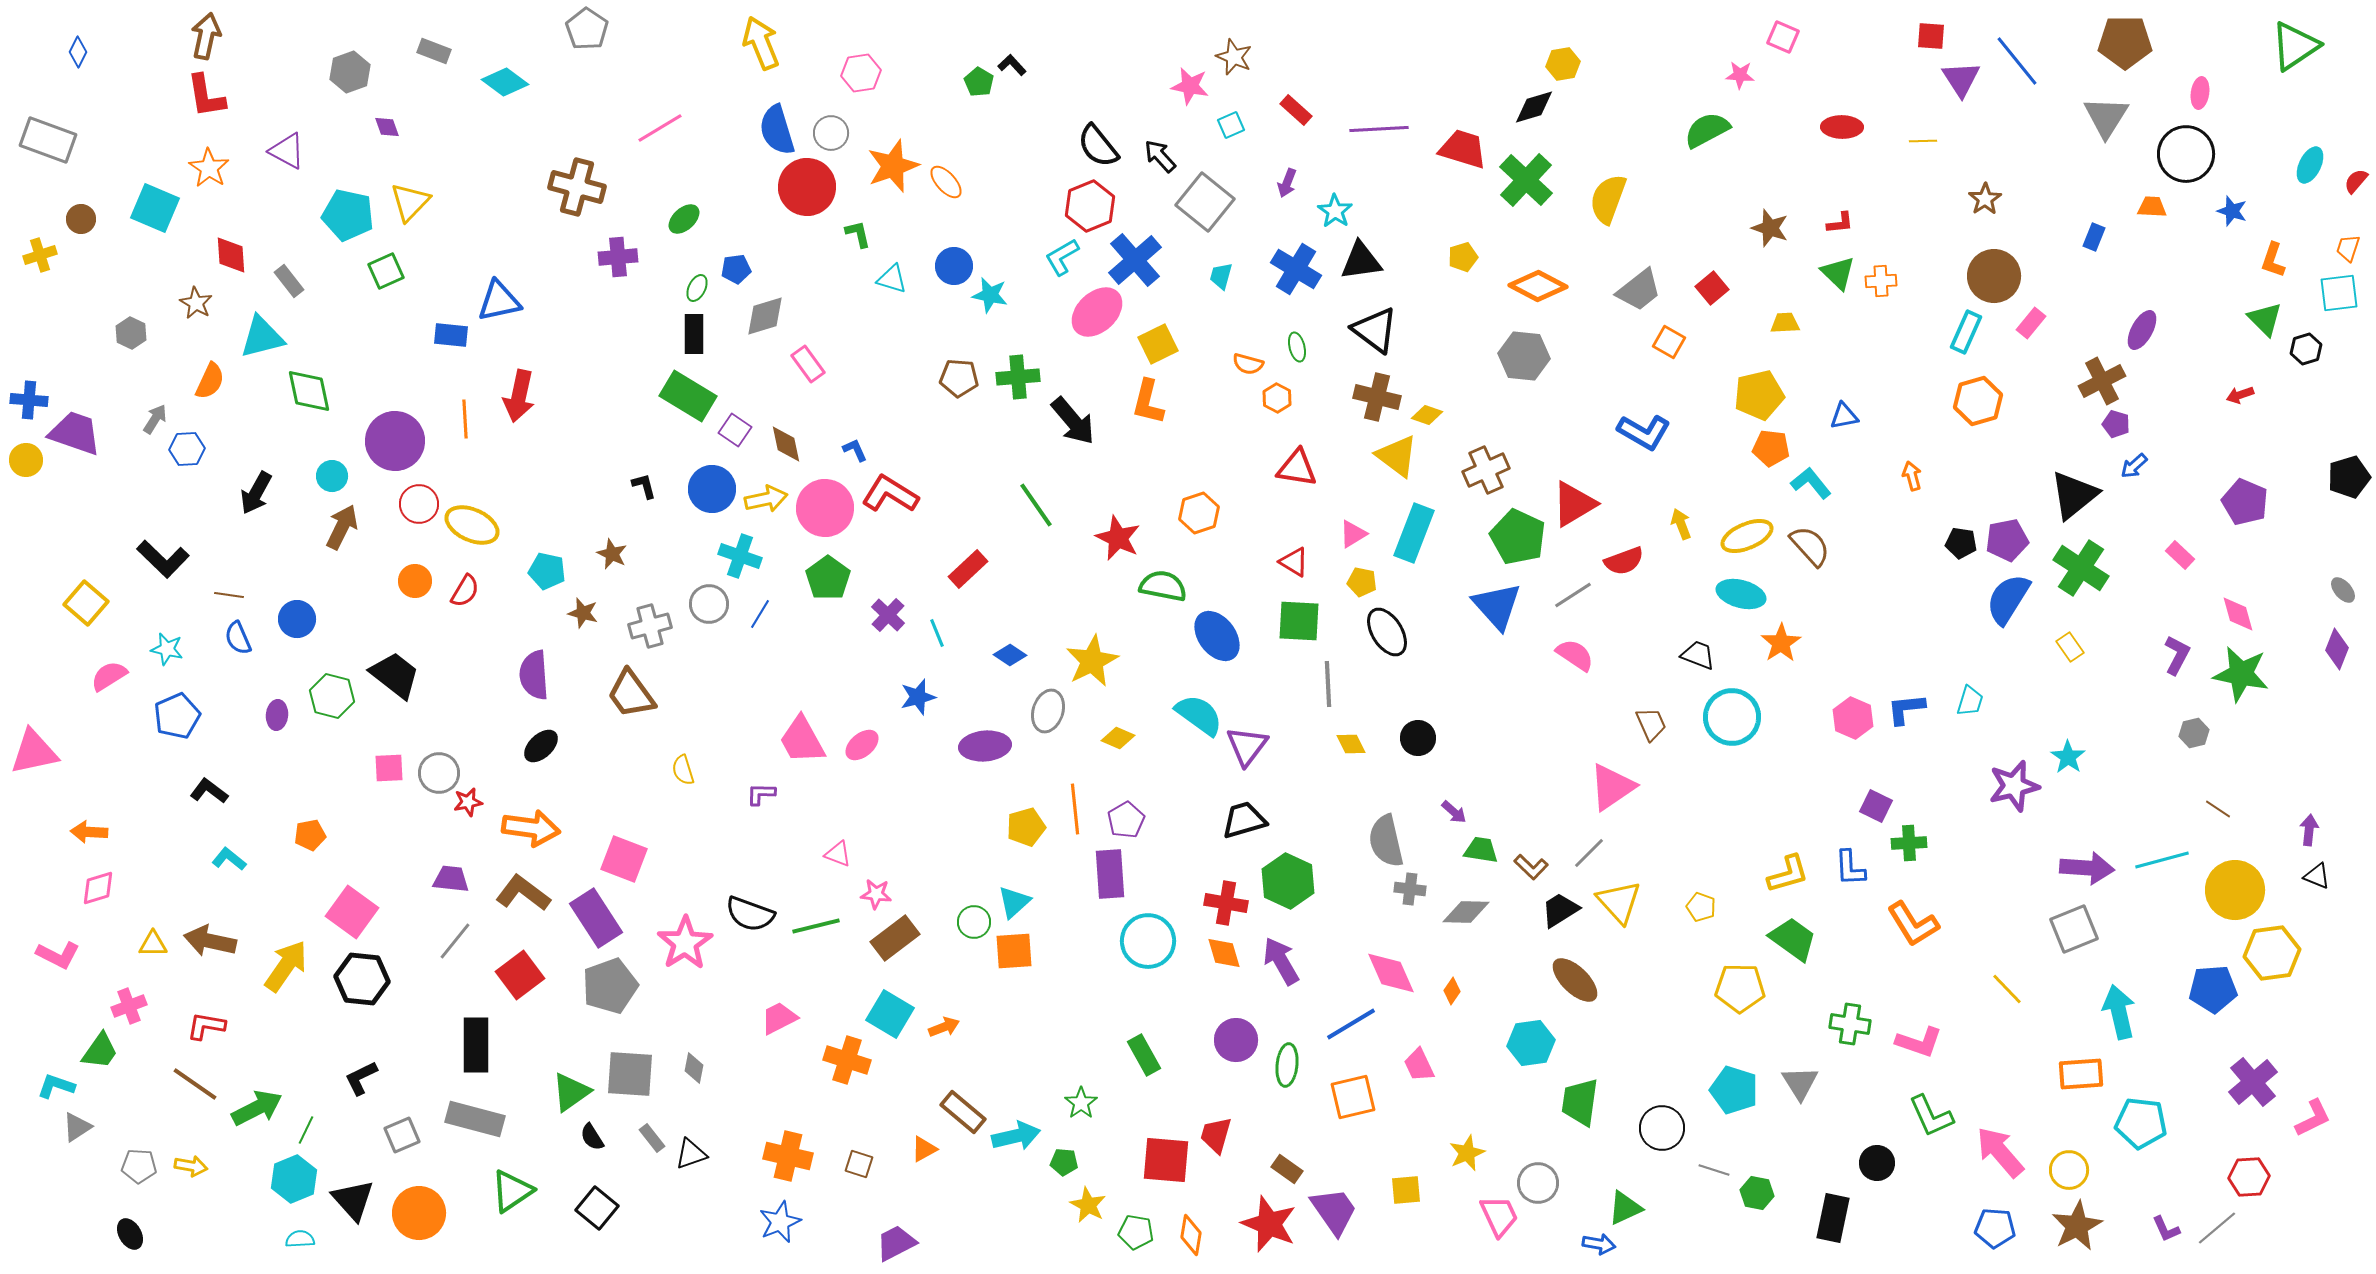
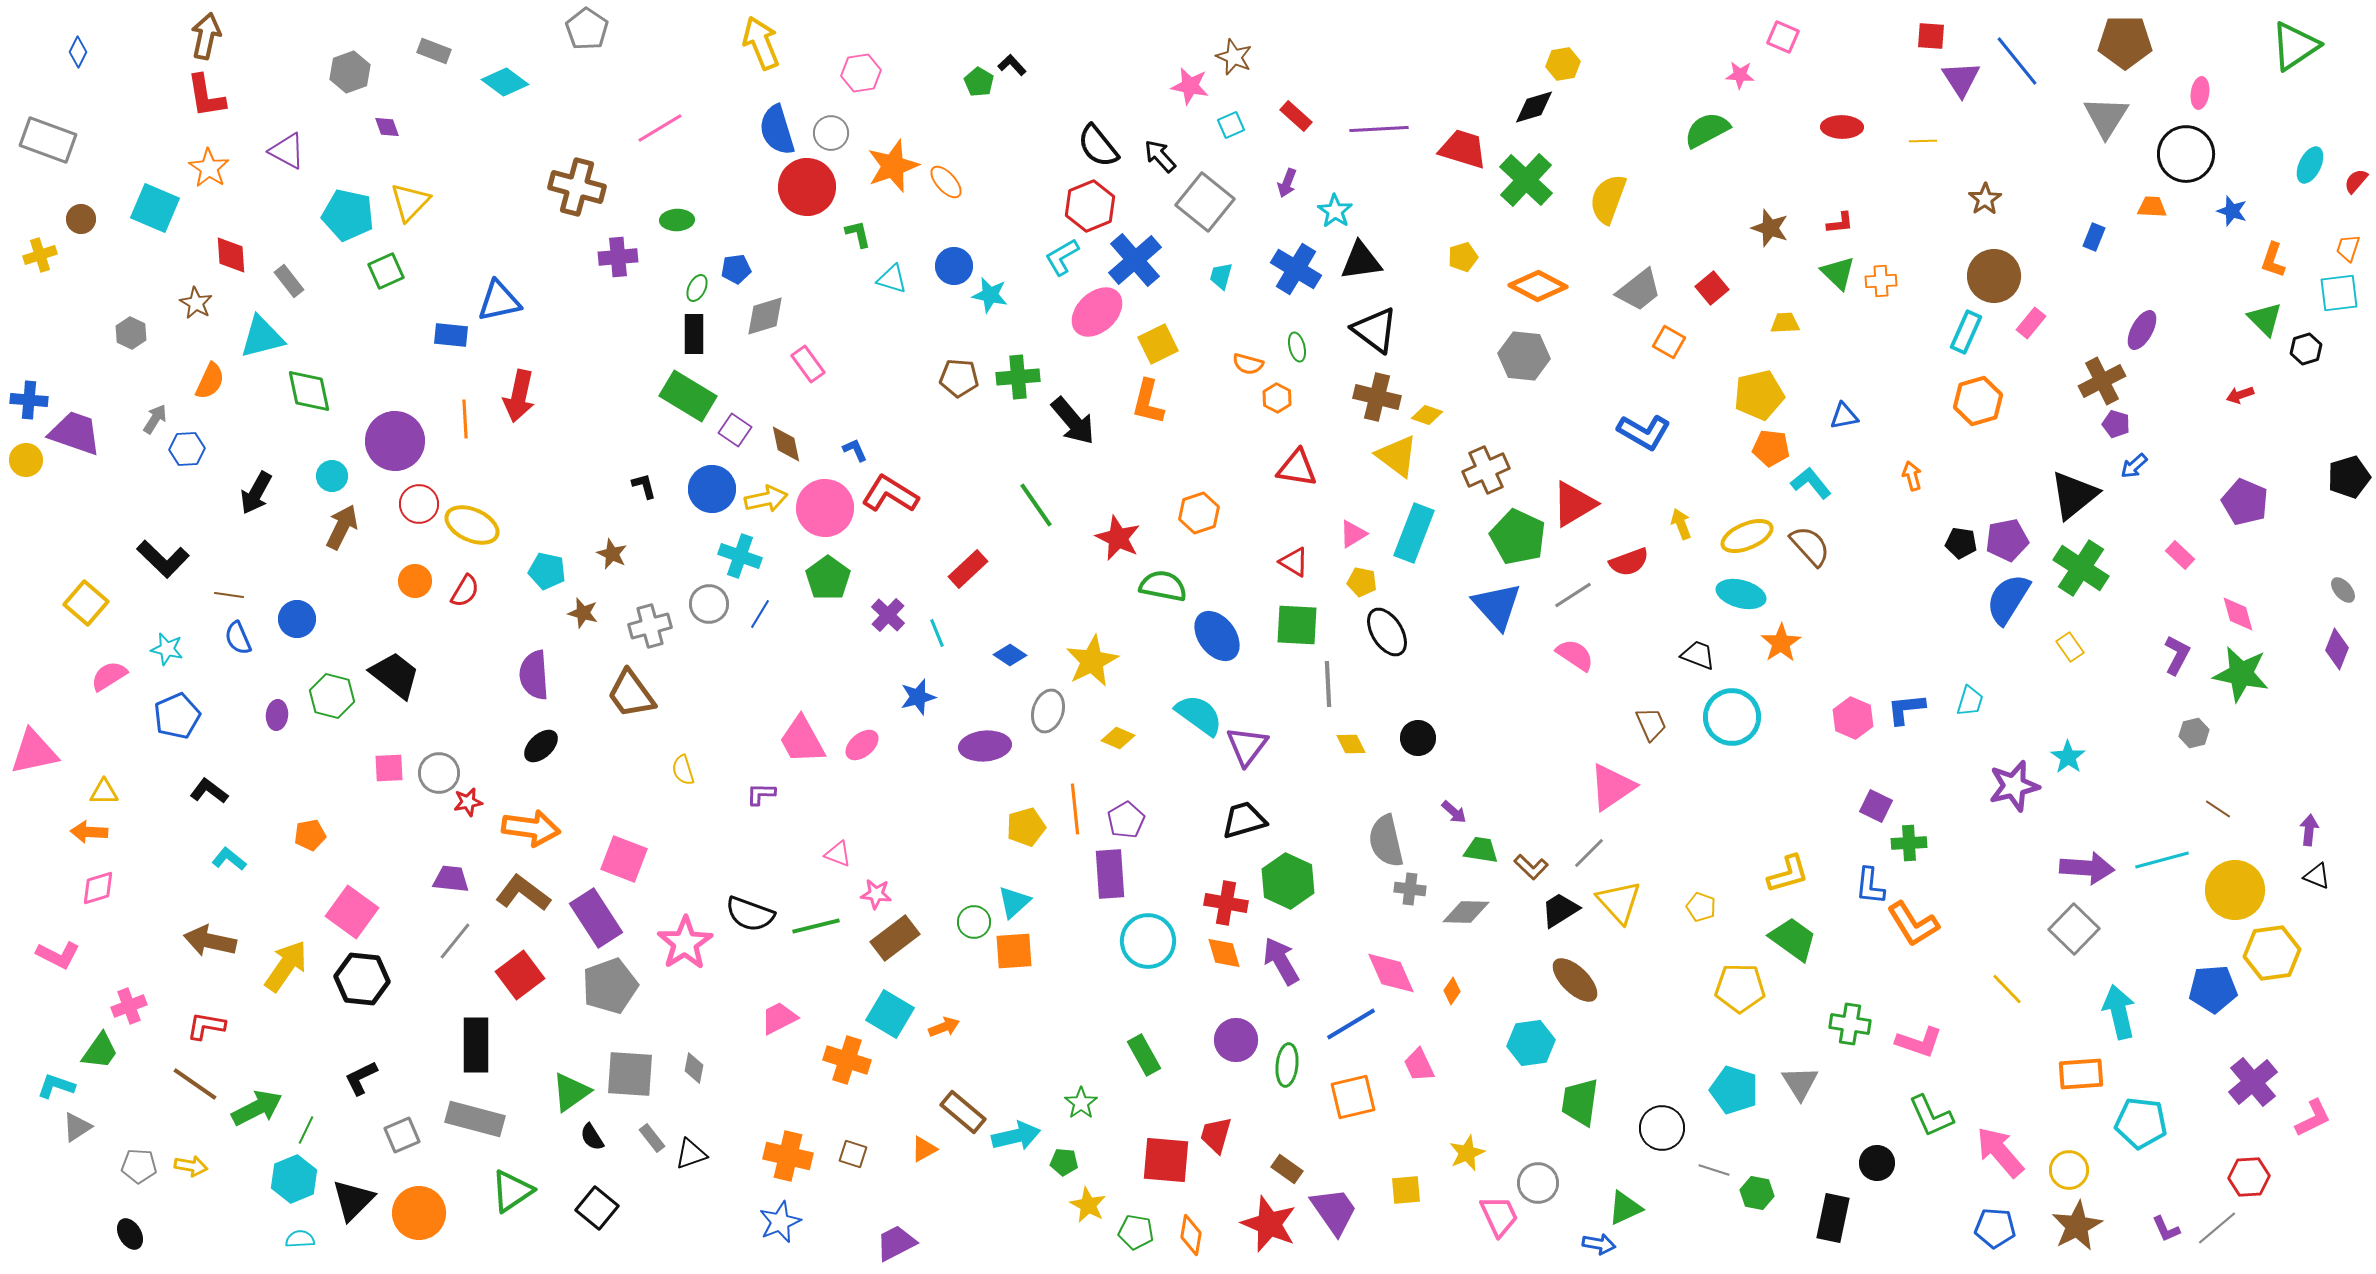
red rectangle at (1296, 110): moved 6 px down
green ellipse at (684, 219): moved 7 px left, 1 px down; rotated 40 degrees clockwise
red semicircle at (1624, 561): moved 5 px right, 1 px down
green square at (1299, 621): moved 2 px left, 4 px down
blue L-shape at (1850, 868): moved 20 px right, 18 px down; rotated 9 degrees clockwise
gray square at (2074, 929): rotated 24 degrees counterclockwise
yellow triangle at (153, 944): moved 49 px left, 152 px up
brown square at (859, 1164): moved 6 px left, 10 px up
black triangle at (353, 1200): rotated 27 degrees clockwise
